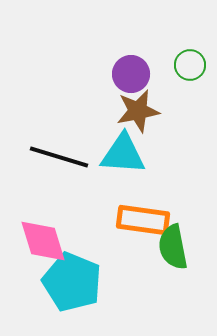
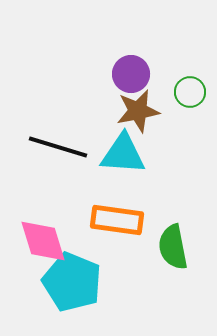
green circle: moved 27 px down
black line: moved 1 px left, 10 px up
orange rectangle: moved 26 px left
